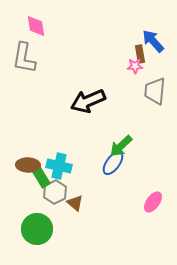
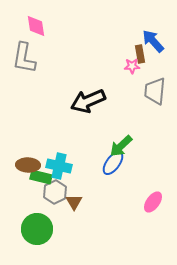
pink star: moved 3 px left
green rectangle: rotated 45 degrees counterclockwise
brown triangle: moved 1 px left, 1 px up; rotated 18 degrees clockwise
